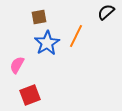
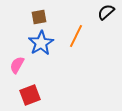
blue star: moved 6 px left
